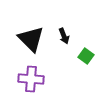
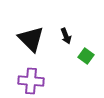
black arrow: moved 2 px right
purple cross: moved 2 px down
